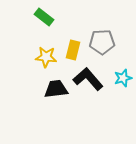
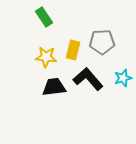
green rectangle: rotated 18 degrees clockwise
black trapezoid: moved 2 px left, 2 px up
